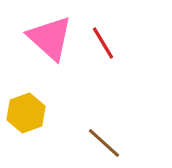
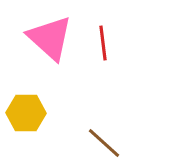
red line: rotated 24 degrees clockwise
yellow hexagon: rotated 21 degrees clockwise
